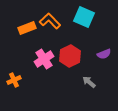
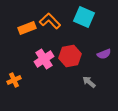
red hexagon: rotated 15 degrees clockwise
